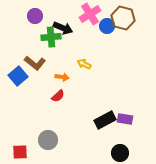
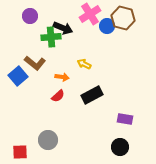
purple circle: moved 5 px left
black rectangle: moved 13 px left, 25 px up
black circle: moved 6 px up
